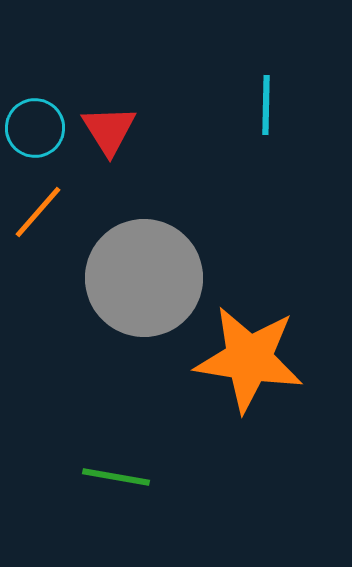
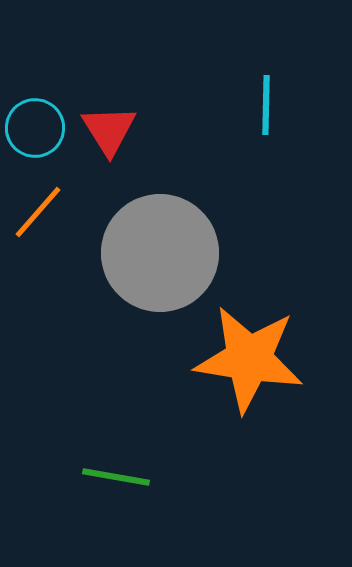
gray circle: moved 16 px right, 25 px up
